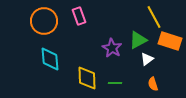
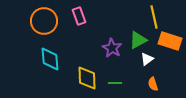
yellow line: rotated 15 degrees clockwise
